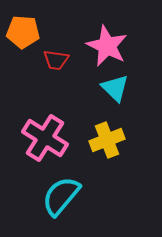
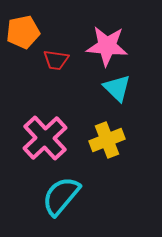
orange pentagon: rotated 16 degrees counterclockwise
pink star: rotated 21 degrees counterclockwise
cyan triangle: moved 2 px right
pink cross: rotated 15 degrees clockwise
